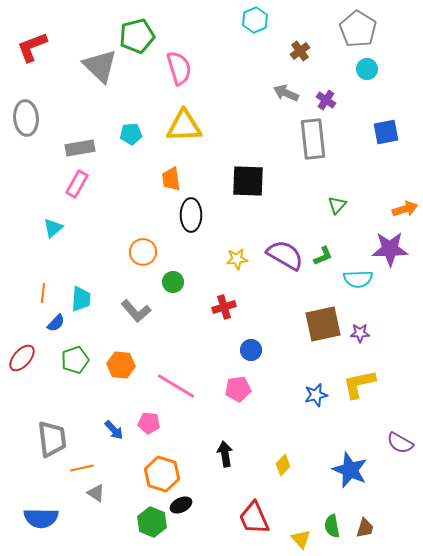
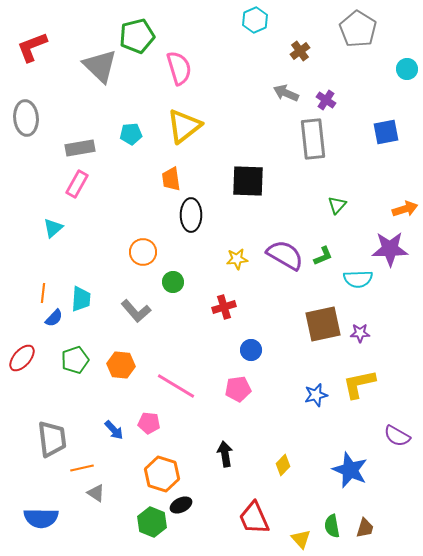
cyan circle at (367, 69): moved 40 px right
yellow triangle at (184, 126): rotated 36 degrees counterclockwise
blue semicircle at (56, 323): moved 2 px left, 5 px up
purple semicircle at (400, 443): moved 3 px left, 7 px up
